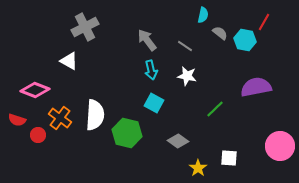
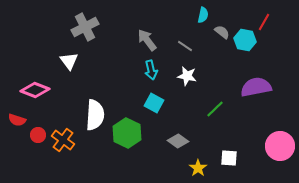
gray semicircle: moved 2 px right, 1 px up
white triangle: rotated 24 degrees clockwise
orange cross: moved 3 px right, 22 px down
green hexagon: rotated 12 degrees clockwise
